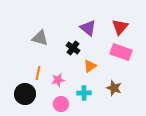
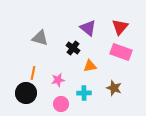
orange triangle: rotated 24 degrees clockwise
orange line: moved 5 px left
black circle: moved 1 px right, 1 px up
